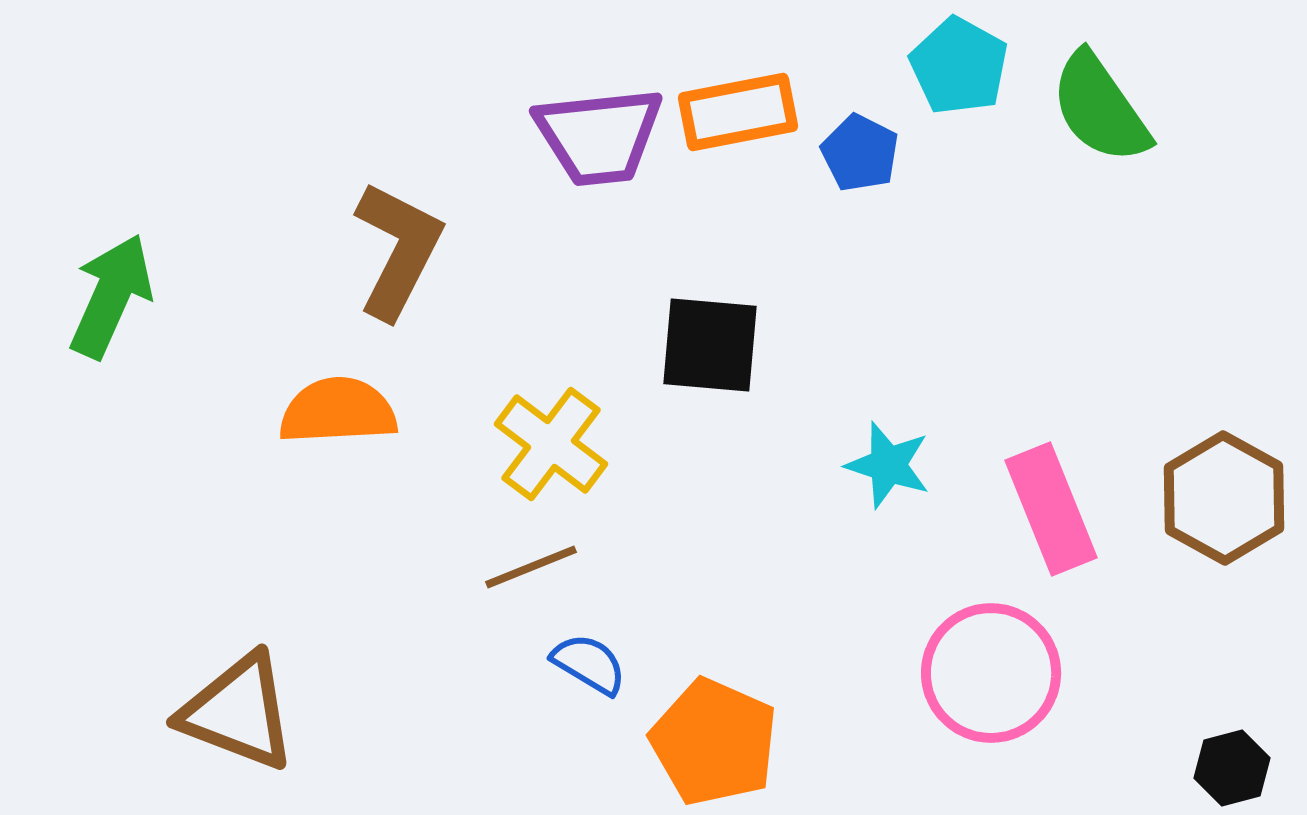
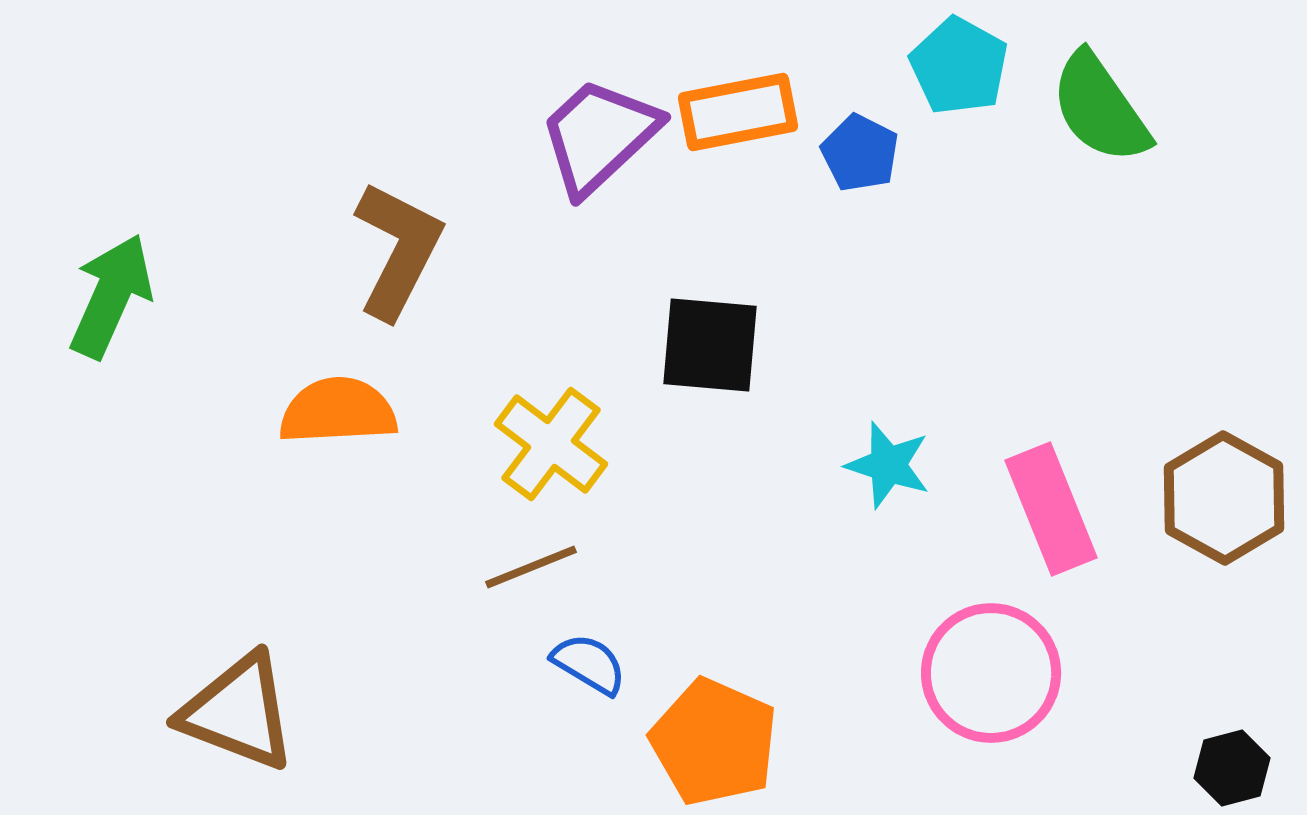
purple trapezoid: rotated 143 degrees clockwise
